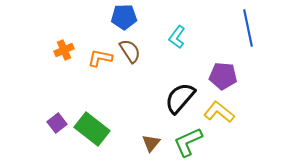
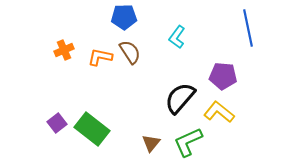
brown semicircle: moved 1 px down
orange L-shape: moved 1 px up
